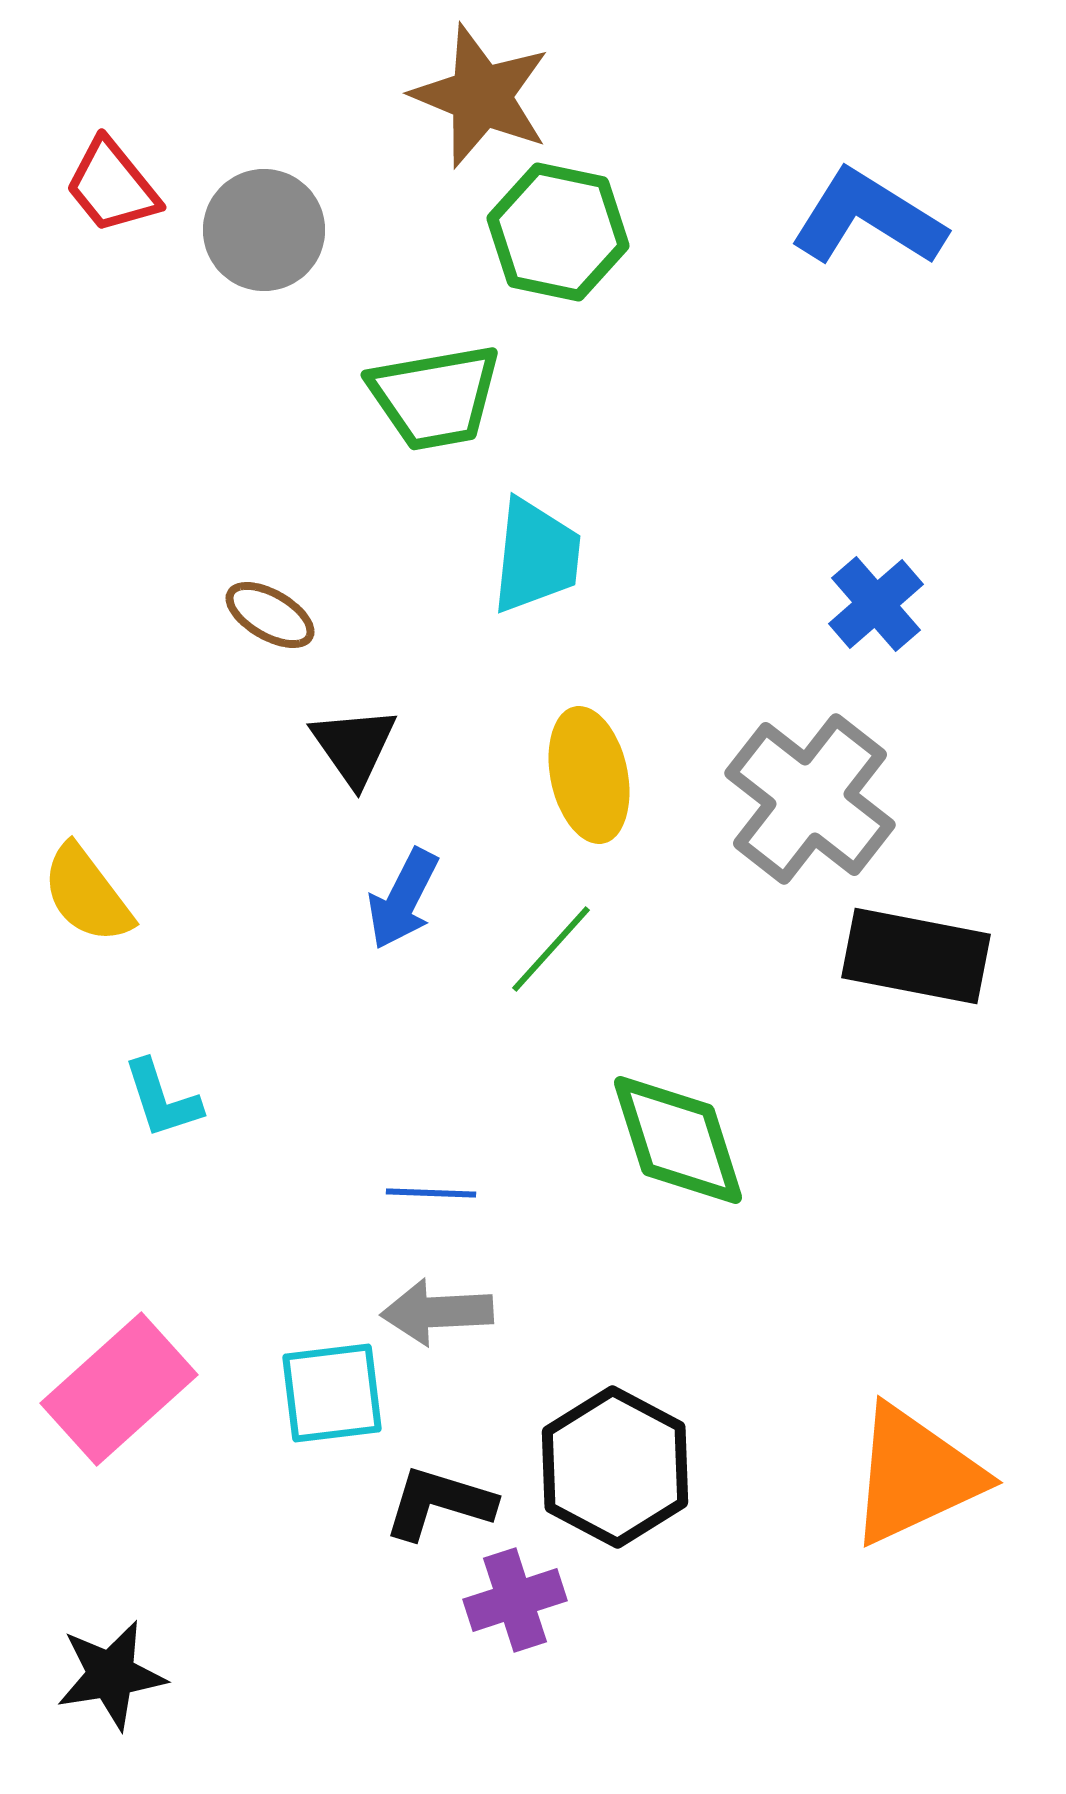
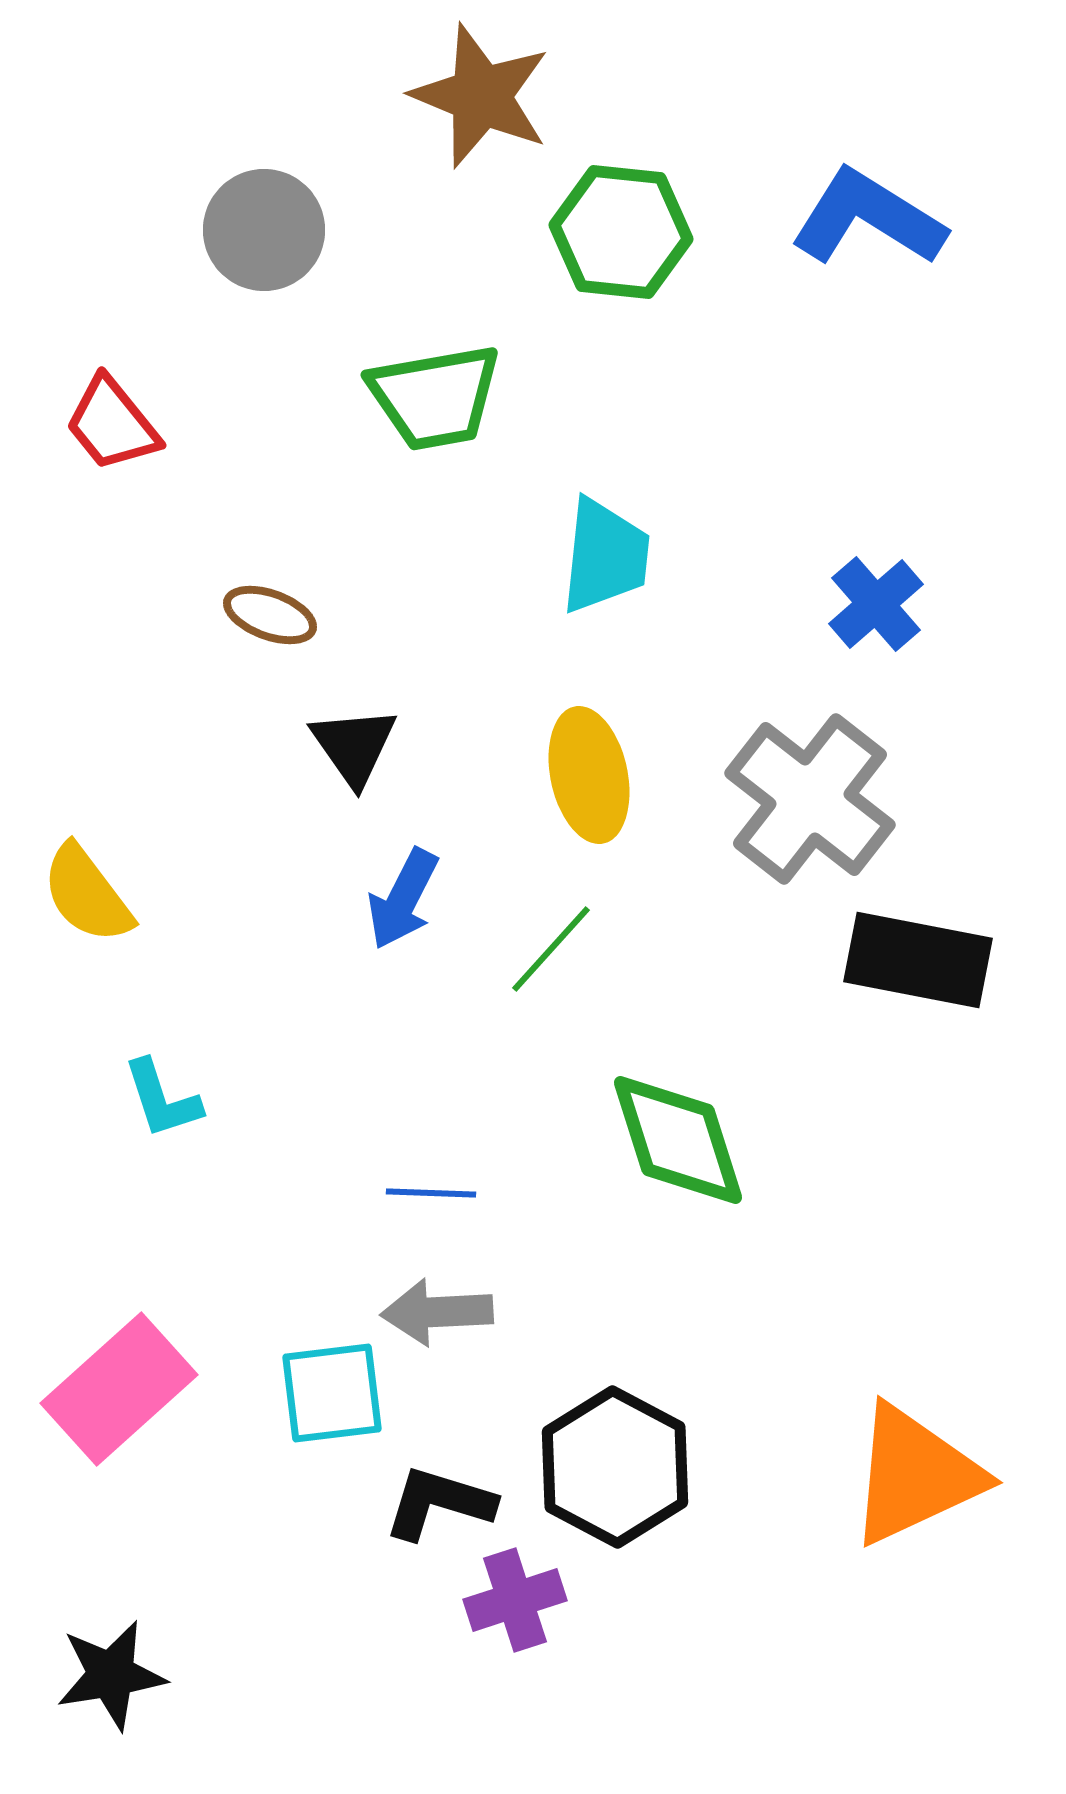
red trapezoid: moved 238 px down
green hexagon: moved 63 px right; rotated 6 degrees counterclockwise
cyan trapezoid: moved 69 px right
brown ellipse: rotated 10 degrees counterclockwise
black rectangle: moved 2 px right, 4 px down
